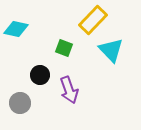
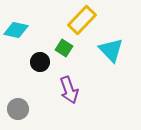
yellow rectangle: moved 11 px left
cyan diamond: moved 1 px down
green square: rotated 12 degrees clockwise
black circle: moved 13 px up
gray circle: moved 2 px left, 6 px down
